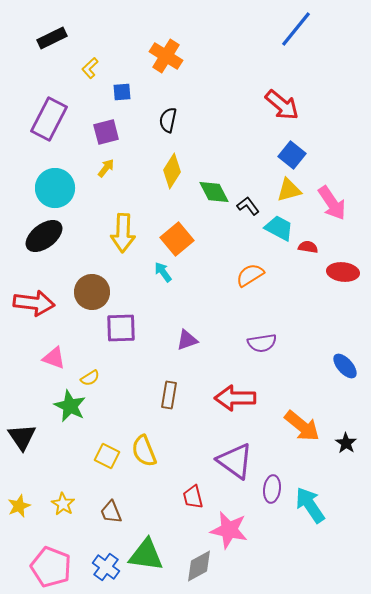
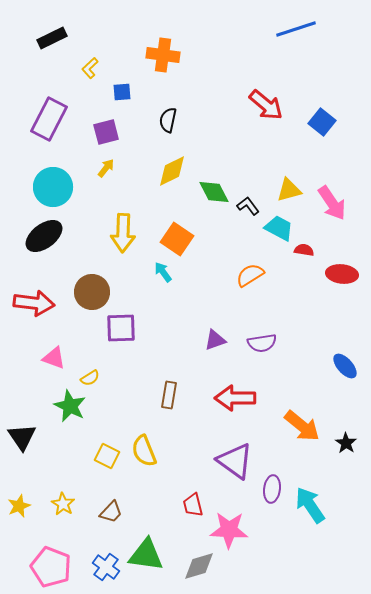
blue line at (296, 29): rotated 33 degrees clockwise
orange cross at (166, 56): moved 3 px left, 1 px up; rotated 24 degrees counterclockwise
red arrow at (282, 105): moved 16 px left
blue square at (292, 155): moved 30 px right, 33 px up
yellow diamond at (172, 171): rotated 32 degrees clockwise
cyan circle at (55, 188): moved 2 px left, 1 px up
orange square at (177, 239): rotated 16 degrees counterclockwise
red semicircle at (308, 247): moved 4 px left, 3 px down
red ellipse at (343, 272): moved 1 px left, 2 px down
purple triangle at (187, 340): moved 28 px right
red trapezoid at (193, 497): moved 8 px down
brown trapezoid at (111, 512): rotated 115 degrees counterclockwise
pink star at (229, 530): rotated 9 degrees counterclockwise
gray diamond at (199, 566): rotated 12 degrees clockwise
